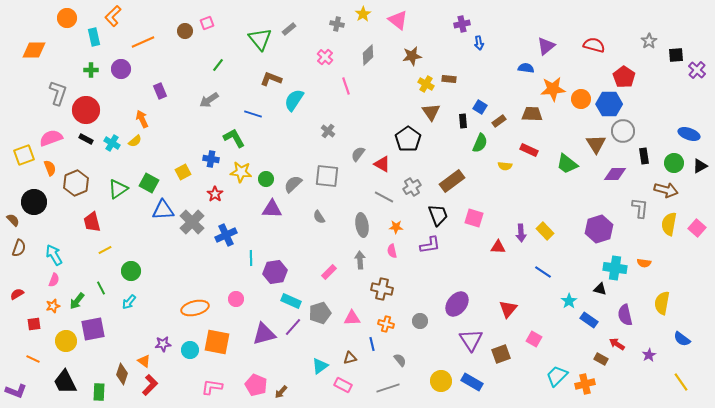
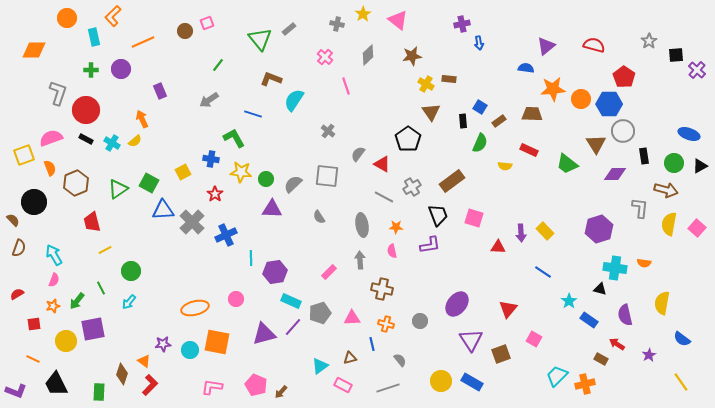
black trapezoid at (65, 382): moved 9 px left, 2 px down
